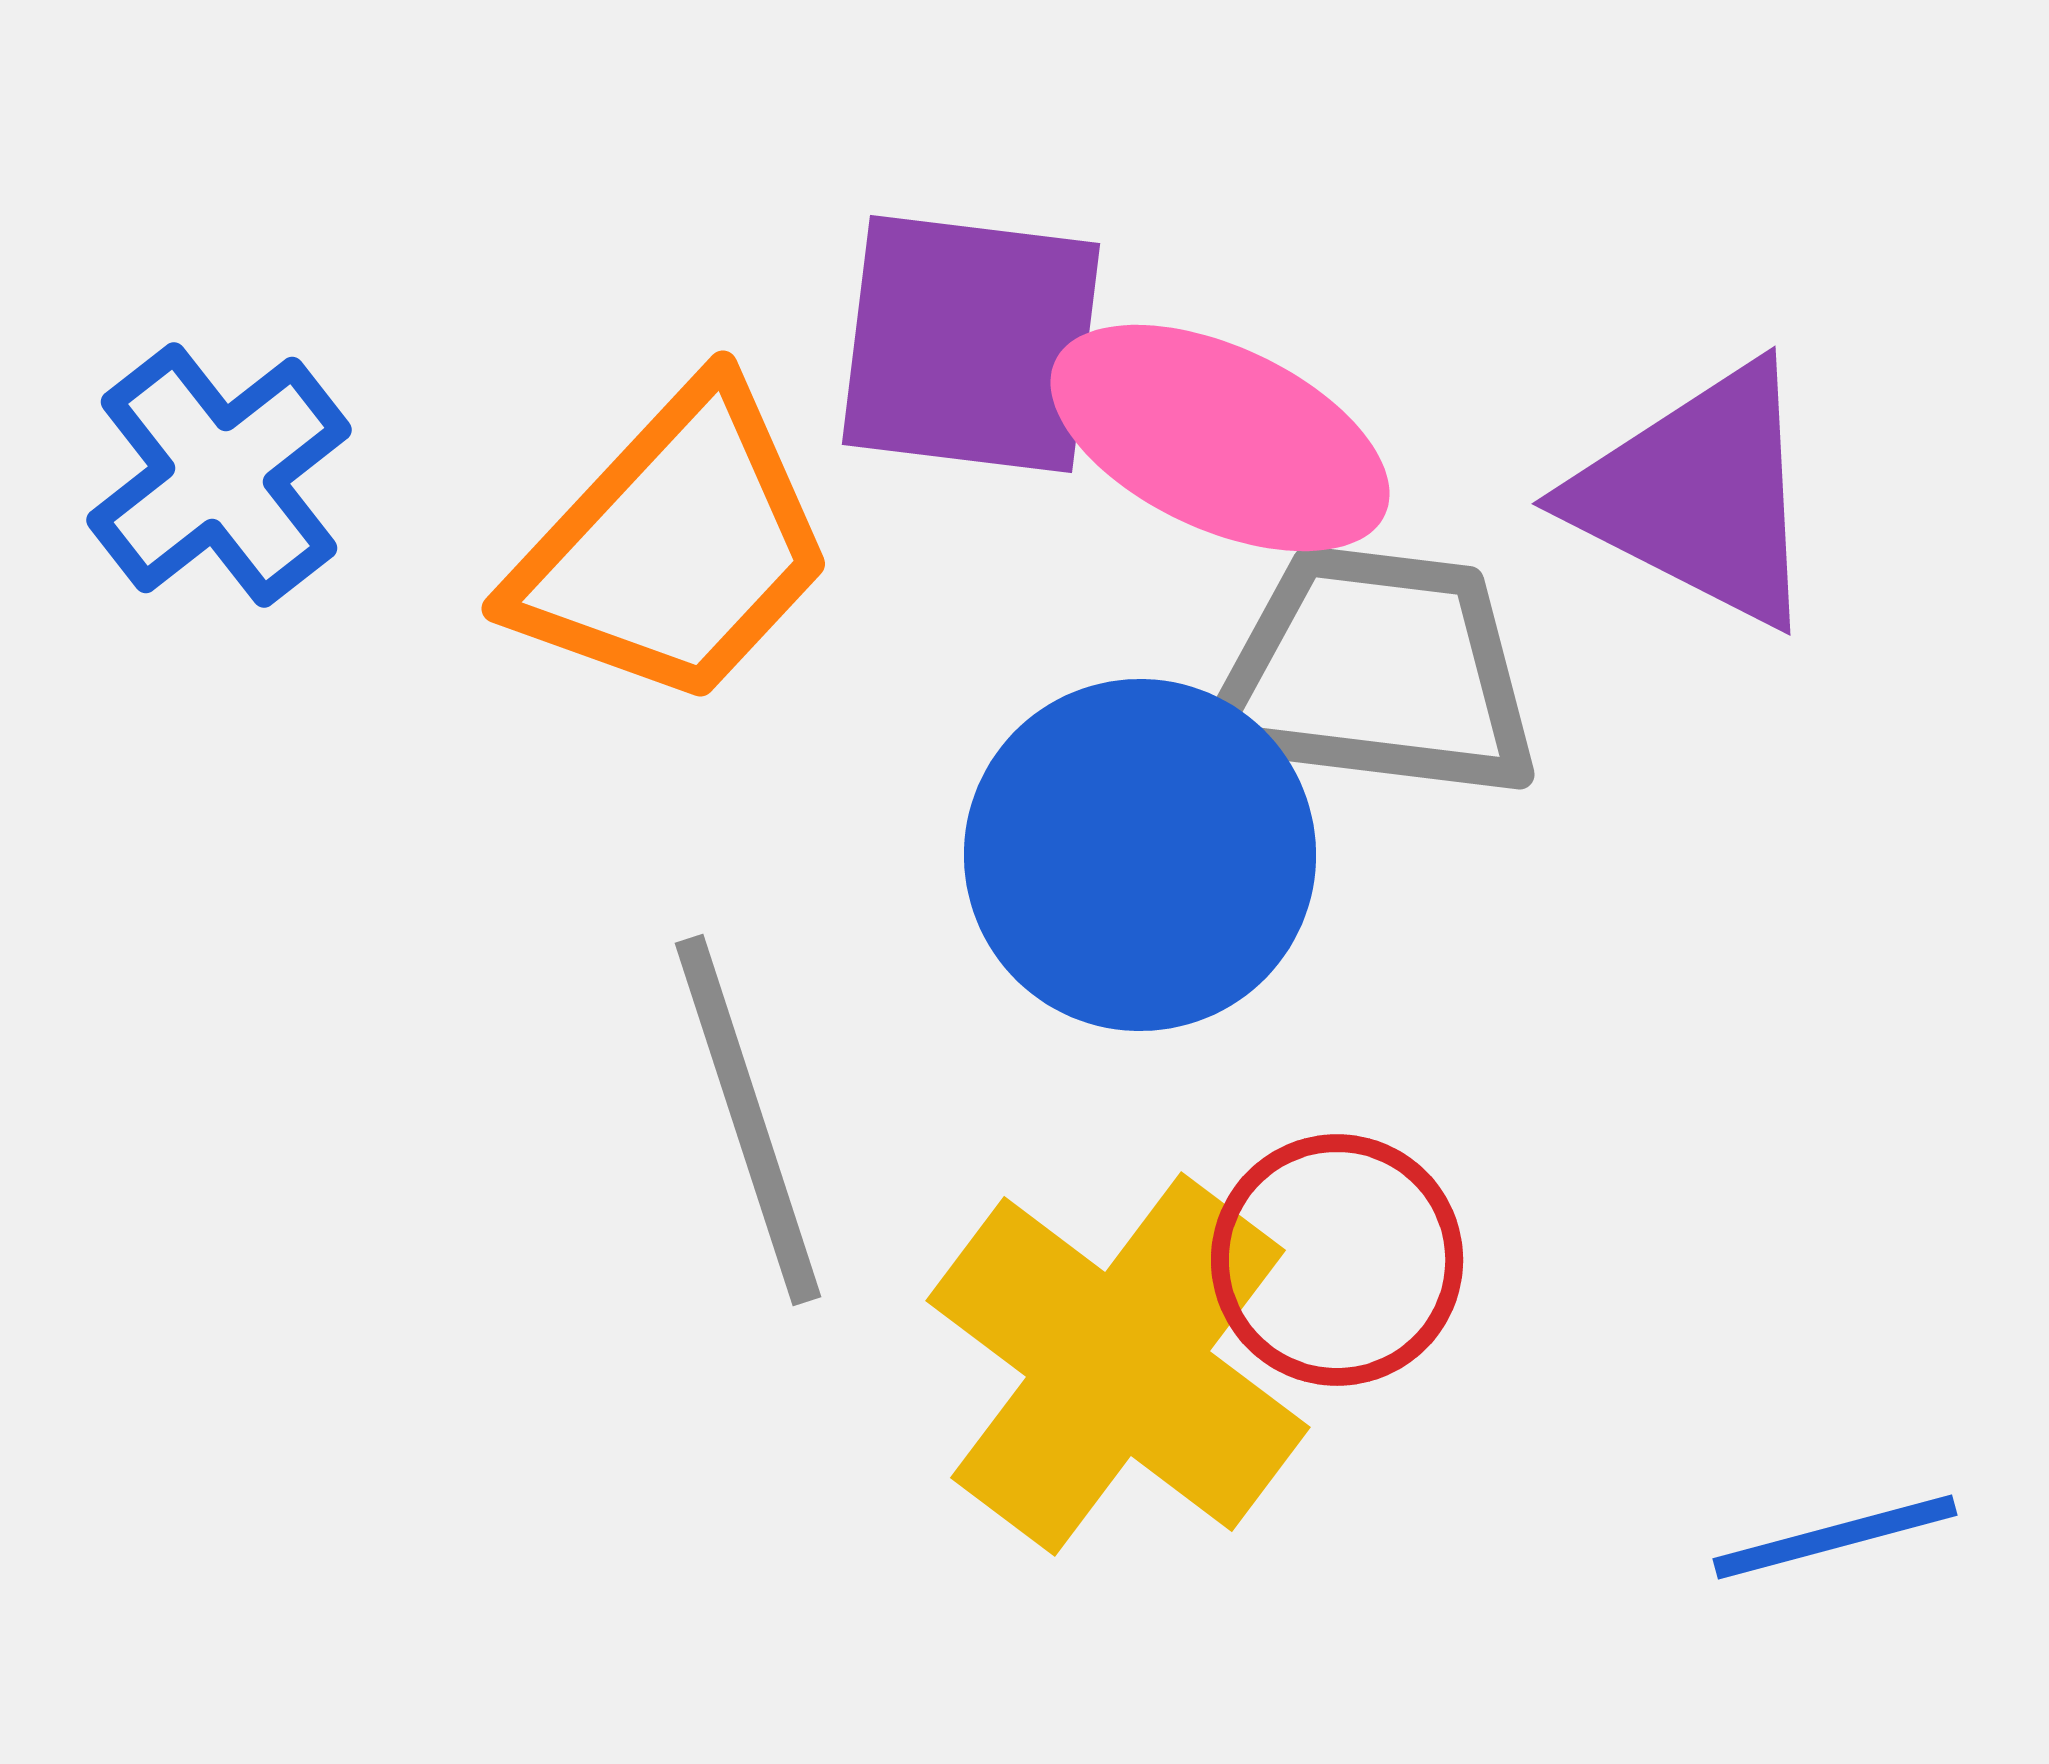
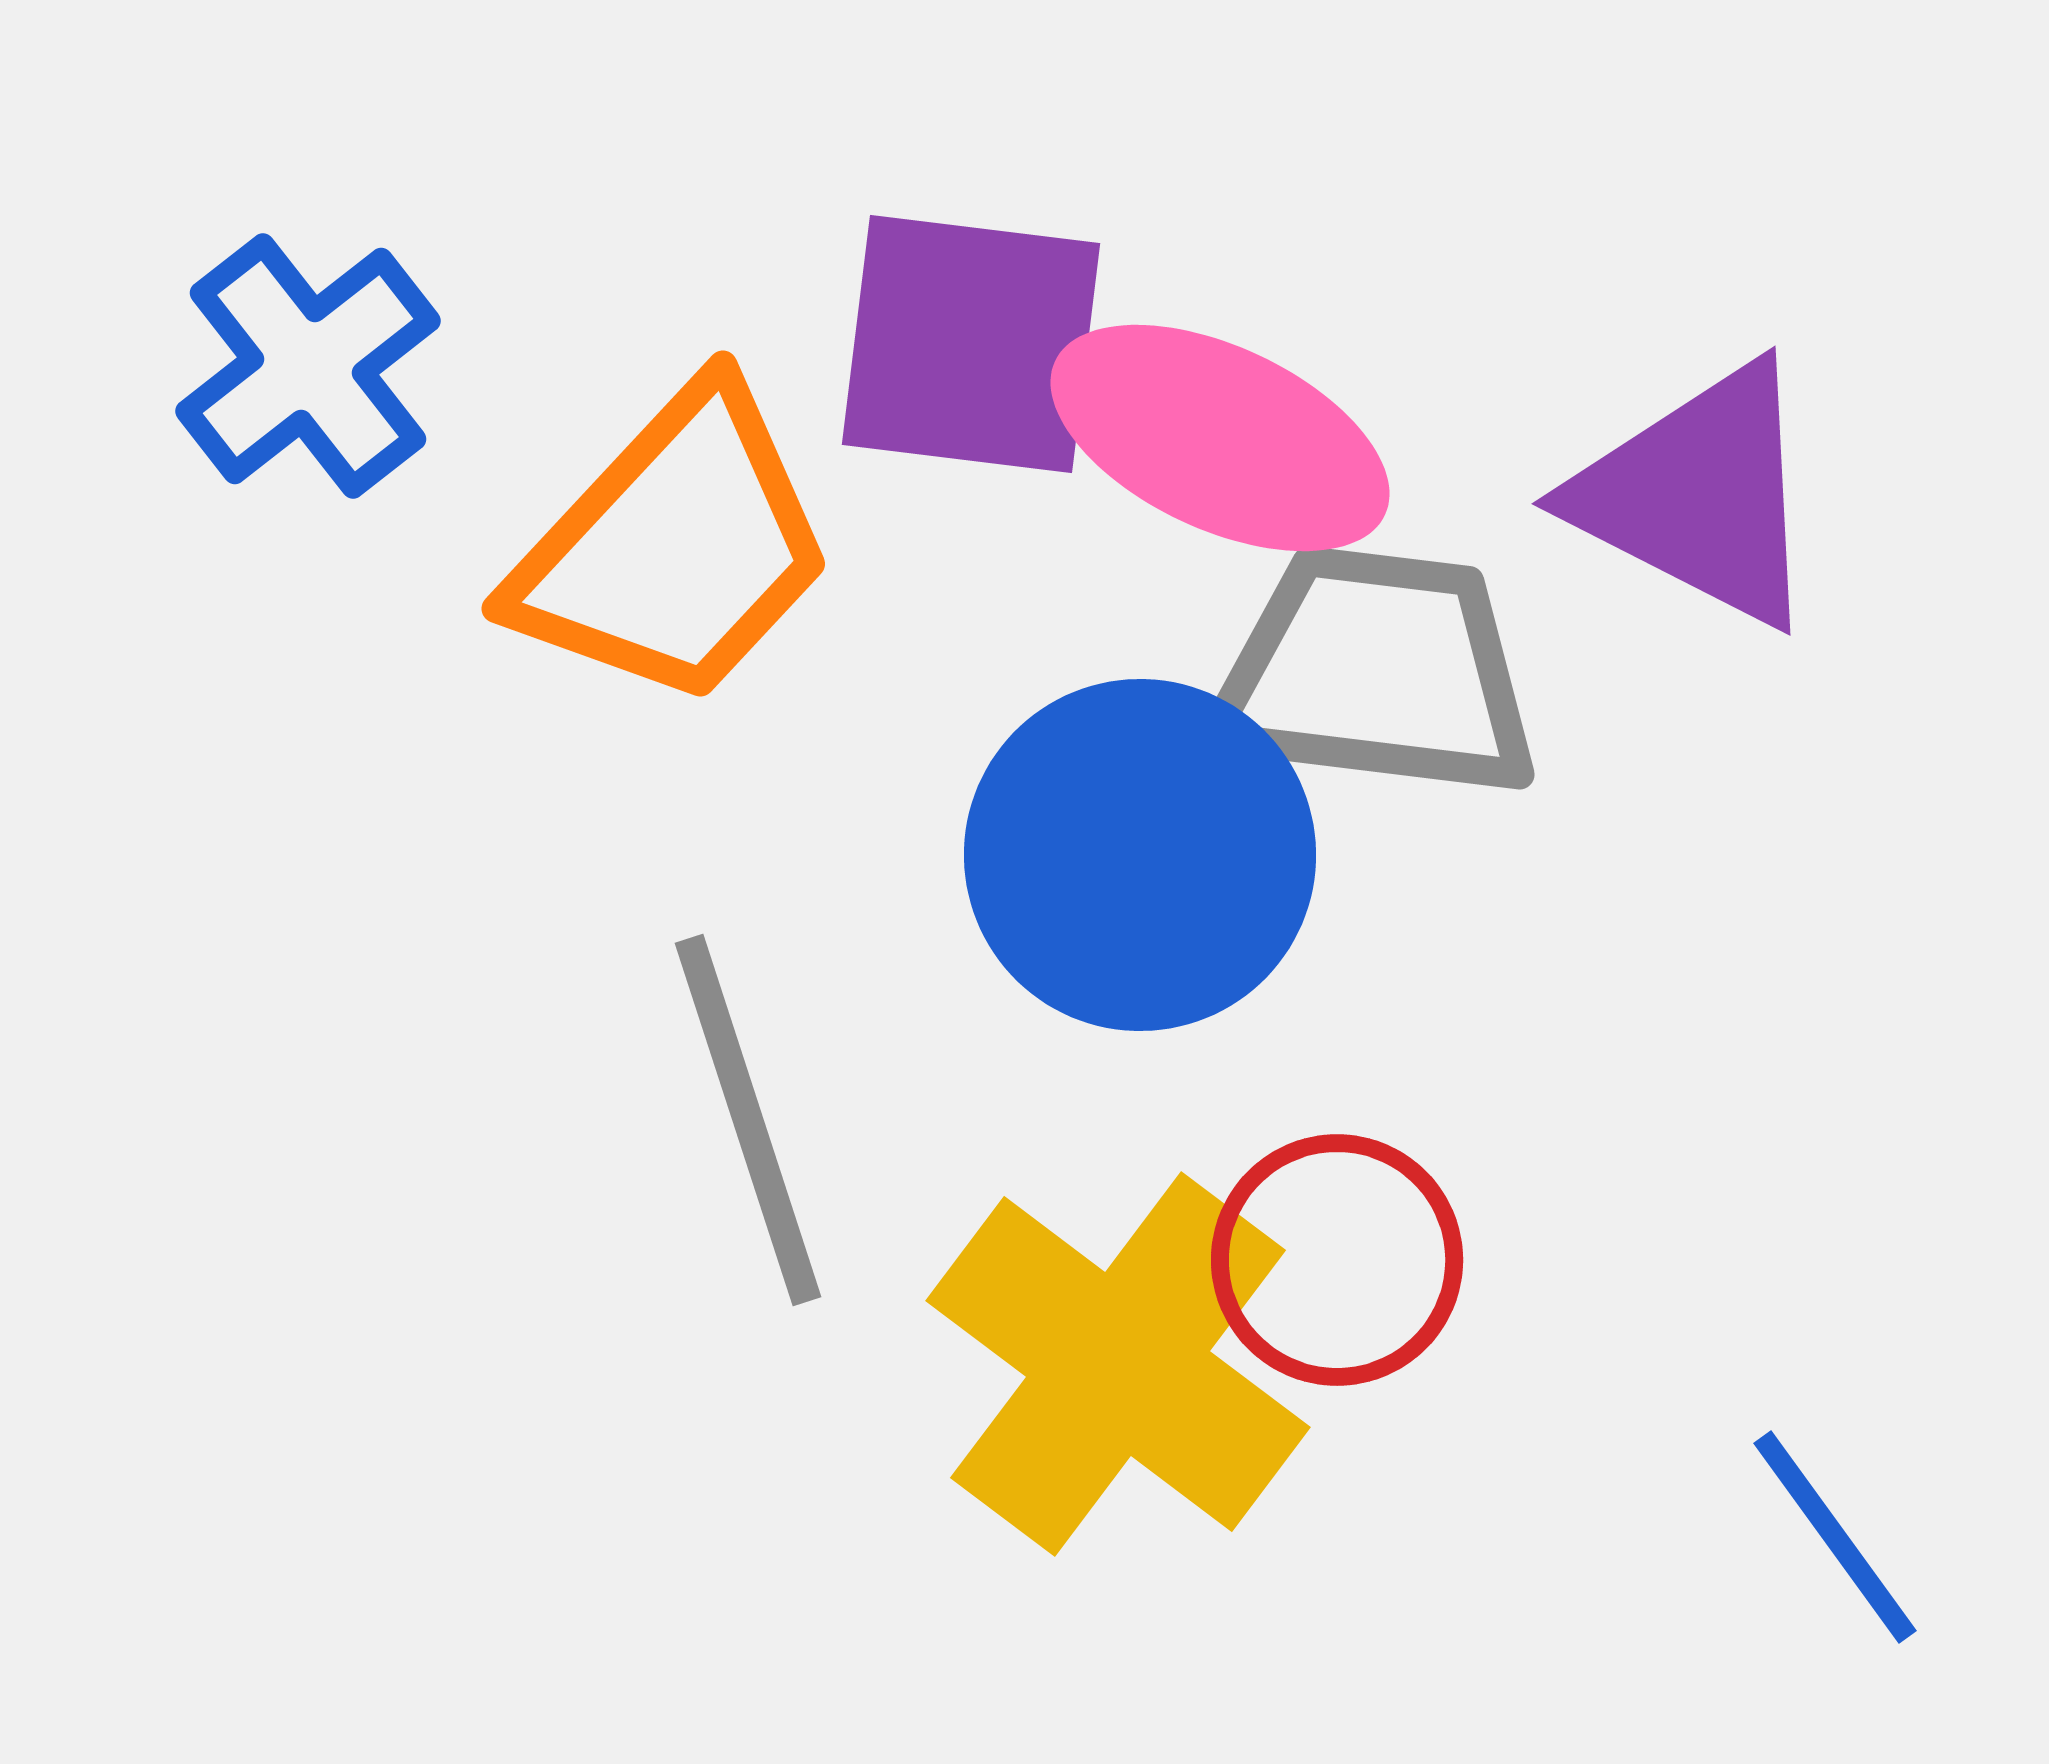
blue cross: moved 89 px right, 109 px up
blue line: rotated 69 degrees clockwise
